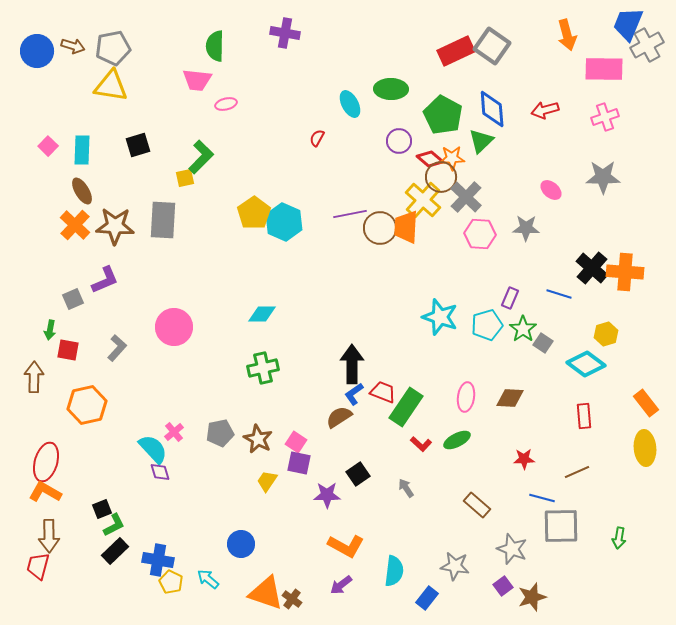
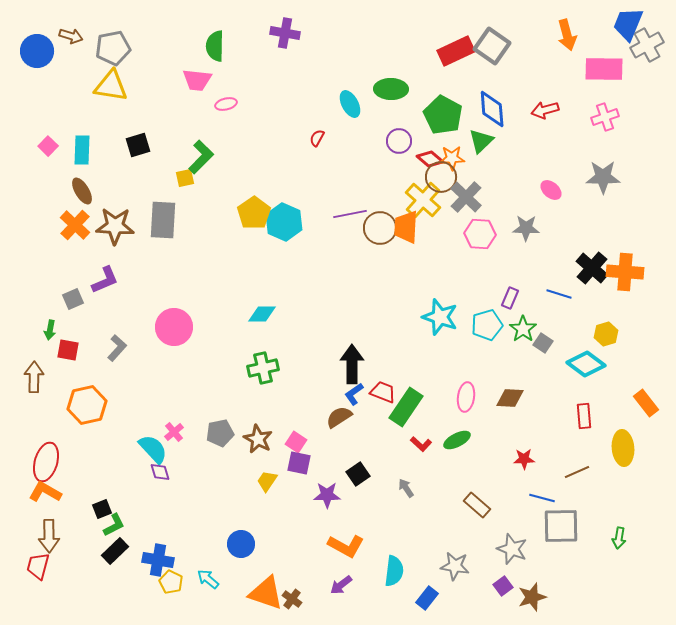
brown arrow at (73, 46): moved 2 px left, 10 px up
yellow ellipse at (645, 448): moved 22 px left
